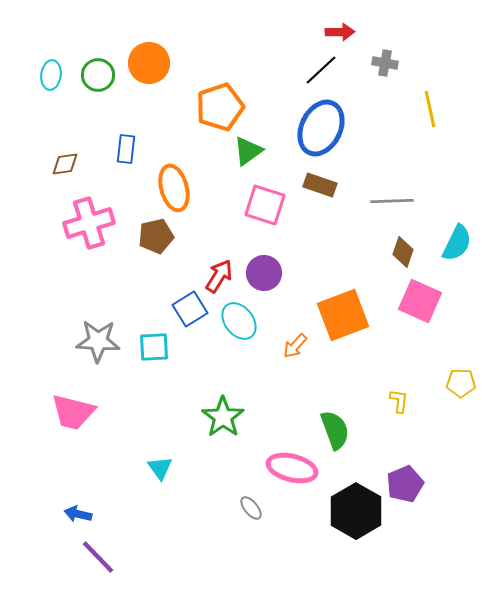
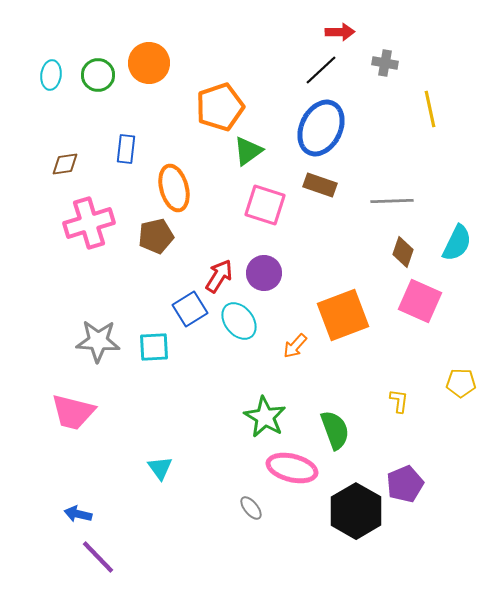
green star at (223, 417): moved 42 px right; rotated 6 degrees counterclockwise
